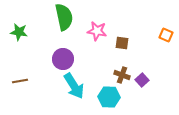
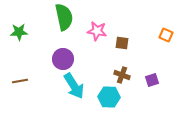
green star: rotated 12 degrees counterclockwise
purple square: moved 10 px right; rotated 24 degrees clockwise
